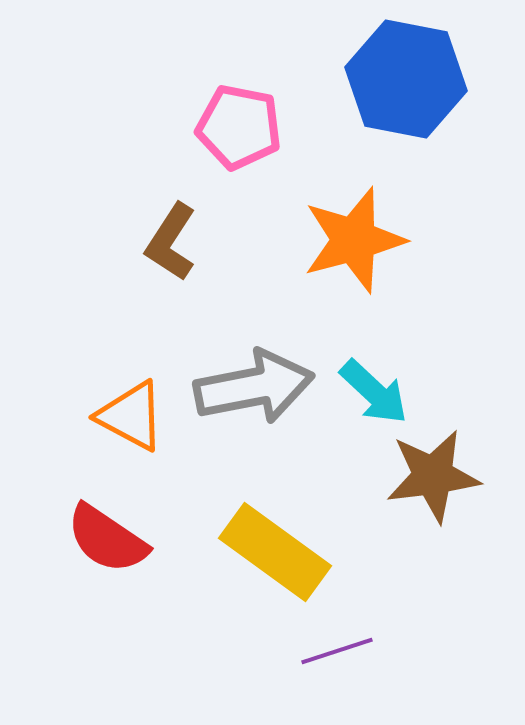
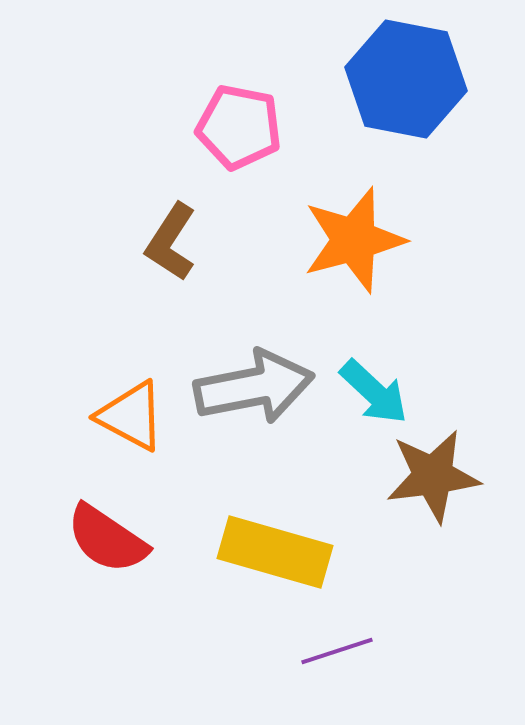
yellow rectangle: rotated 20 degrees counterclockwise
